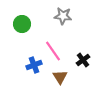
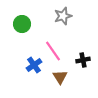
gray star: rotated 24 degrees counterclockwise
black cross: rotated 24 degrees clockwise
blue cross: rotated 14 degrees counterclockwise
